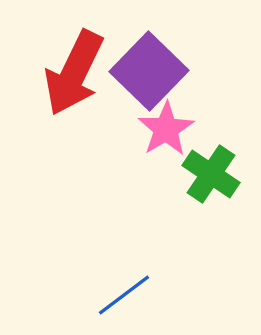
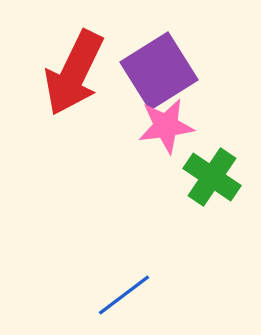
purple square: moved 10 px right; rotated 14 degrees clockwise
pink star: moved 3 px up; rotated 24 degrees clockwise
green cross: moved 1 px right, 3 px down
